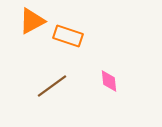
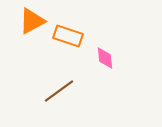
pink diamond: moved 4 px left, 23 px up
brown line: moved 7 px right, 5 px down
